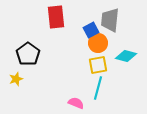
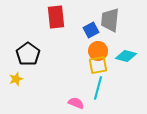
orange circle: moved 8 px down
